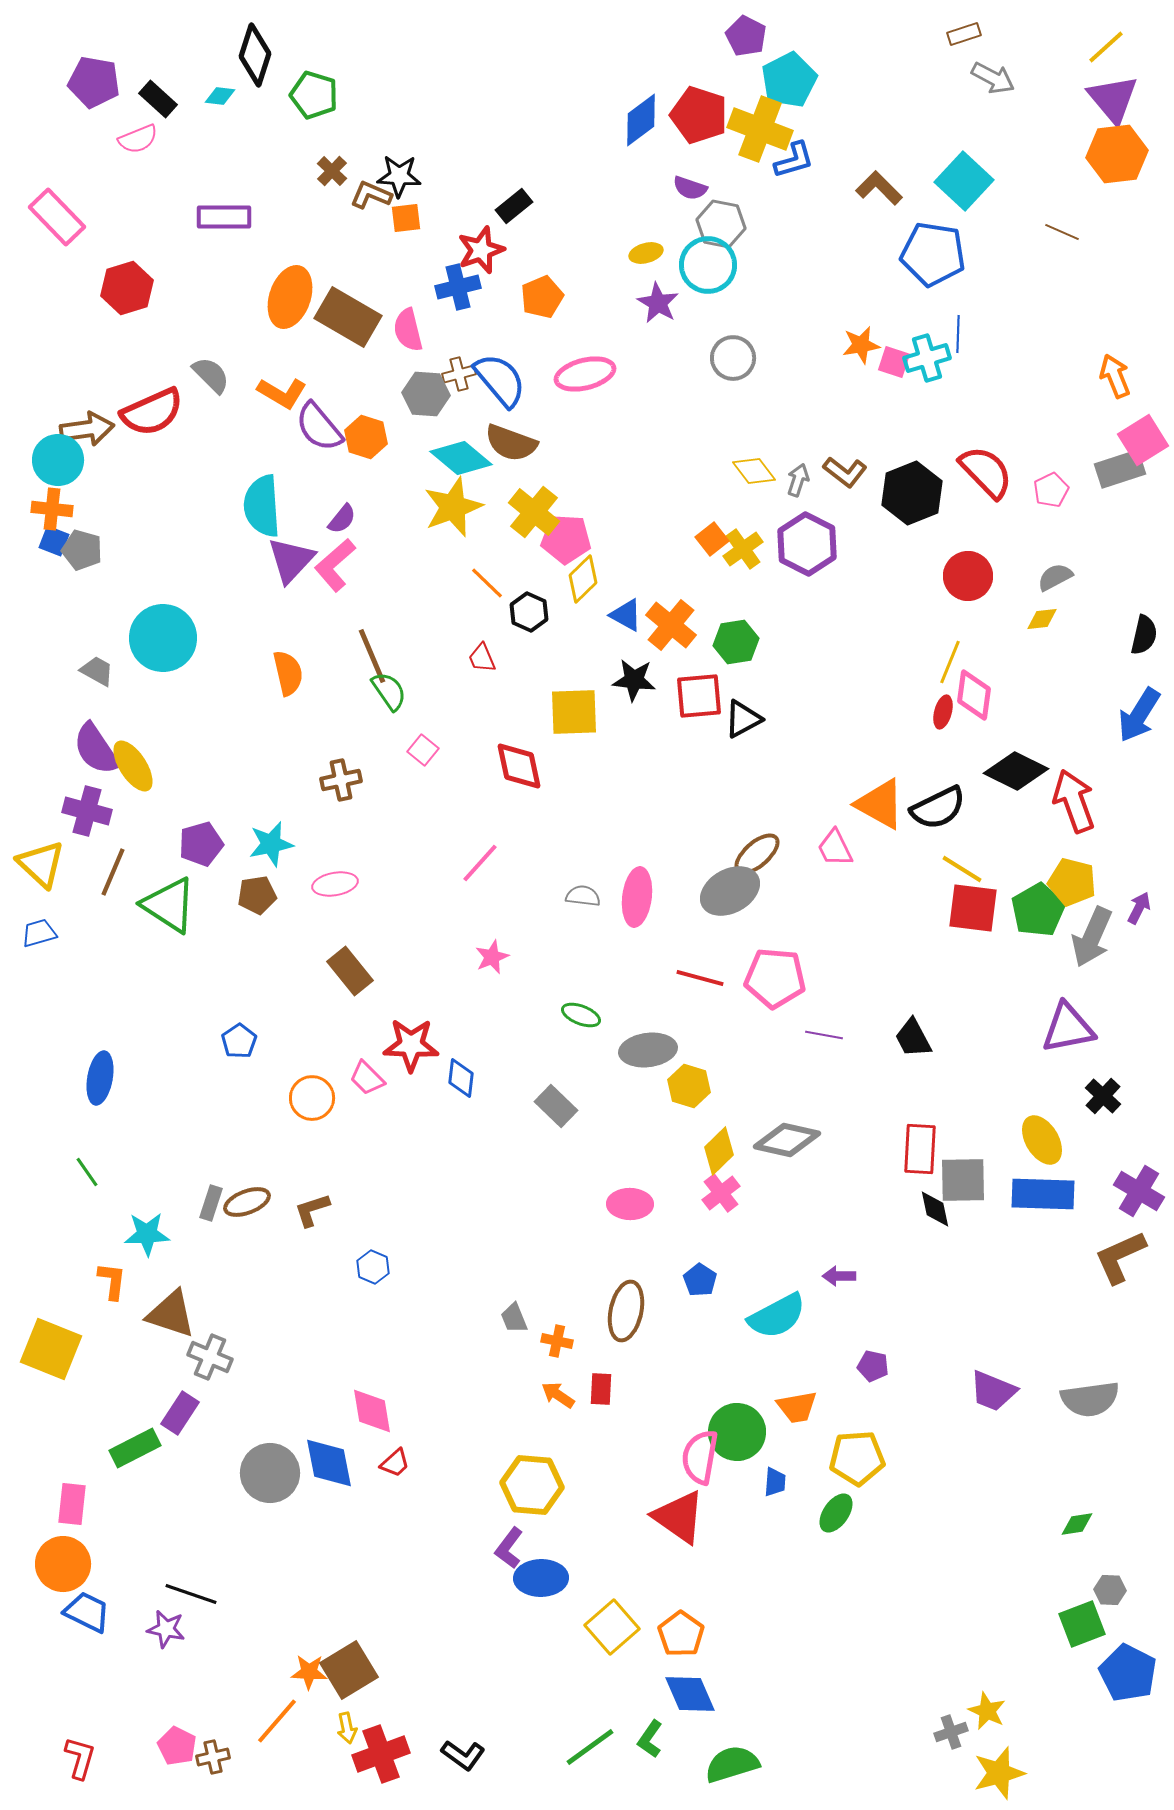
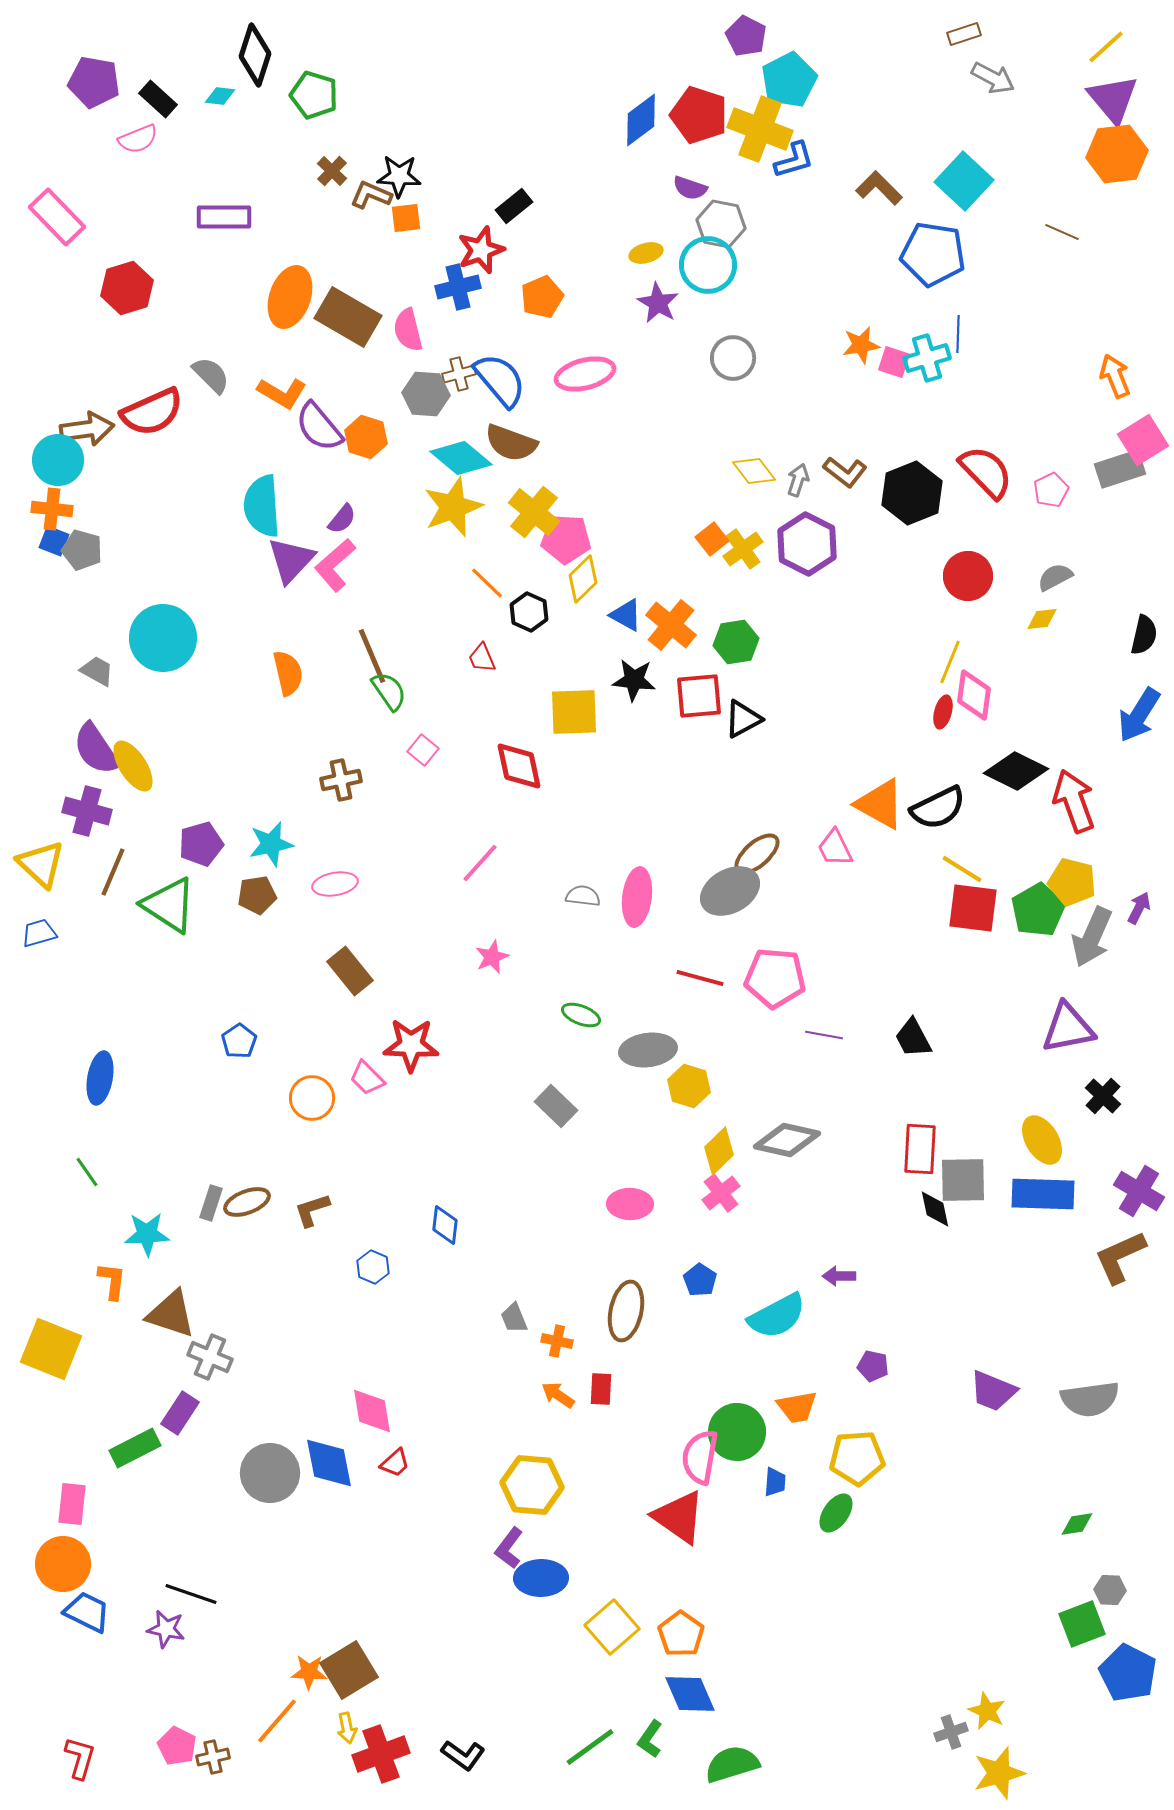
blue diamond at (461, 1078): moved 16 px left, 147 px down
